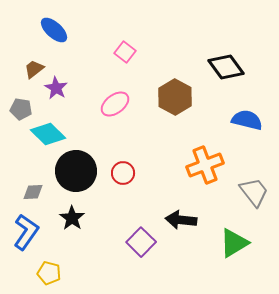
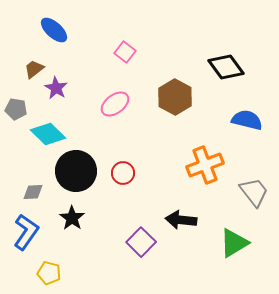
gray pentagon: moved 5 px left
